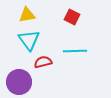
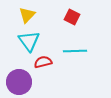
yellow triangle: rotated 36 degrees counterclockwise
cyan triangle: moved 1 px down
